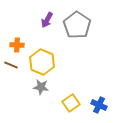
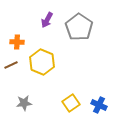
gray pentagon: moved 2 px right, 2 px down
orange cross: moved 3 px up
brown line: rotated 48 degrees counterclockwise
gray star: moved 17 px left, 16 px down; rotated 14 degrees counterclockwise
